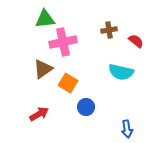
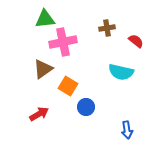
brown cross: moved 2 px left, 2 px up
orange square: moved 3 px down
blue arrow: moved 1 px down
